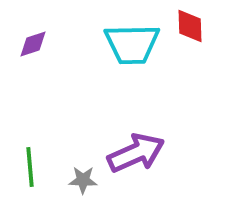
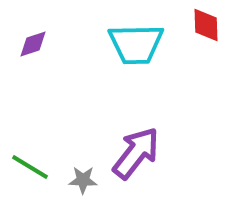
red diamond: moved 16 px right, 1 px up
cyan trapezoid: moved 4 px right
purple arrow: rotated 28 degrees counterclockwise
green line: rotated 54 degrees counterclockwise
